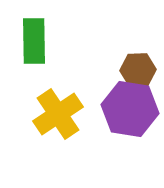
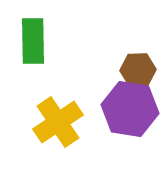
green rectangle: moved 1 px left
yellow cross: moved 8 px down
